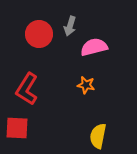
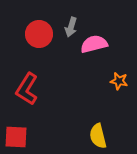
gray arrow: moved 1 px right, 1 px down
pink semicircle: moved 3 px up
orange star: moved 33 px right, 4 px up
red square: moved 1 px left, 9 px down
yellow semicircle: rotated 25 degrees counterclockwise
